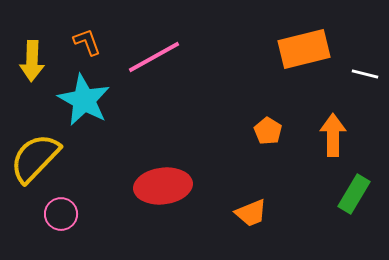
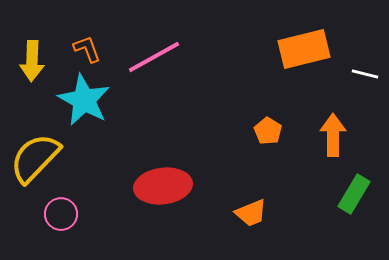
orange L-shape: moved 7 px down
